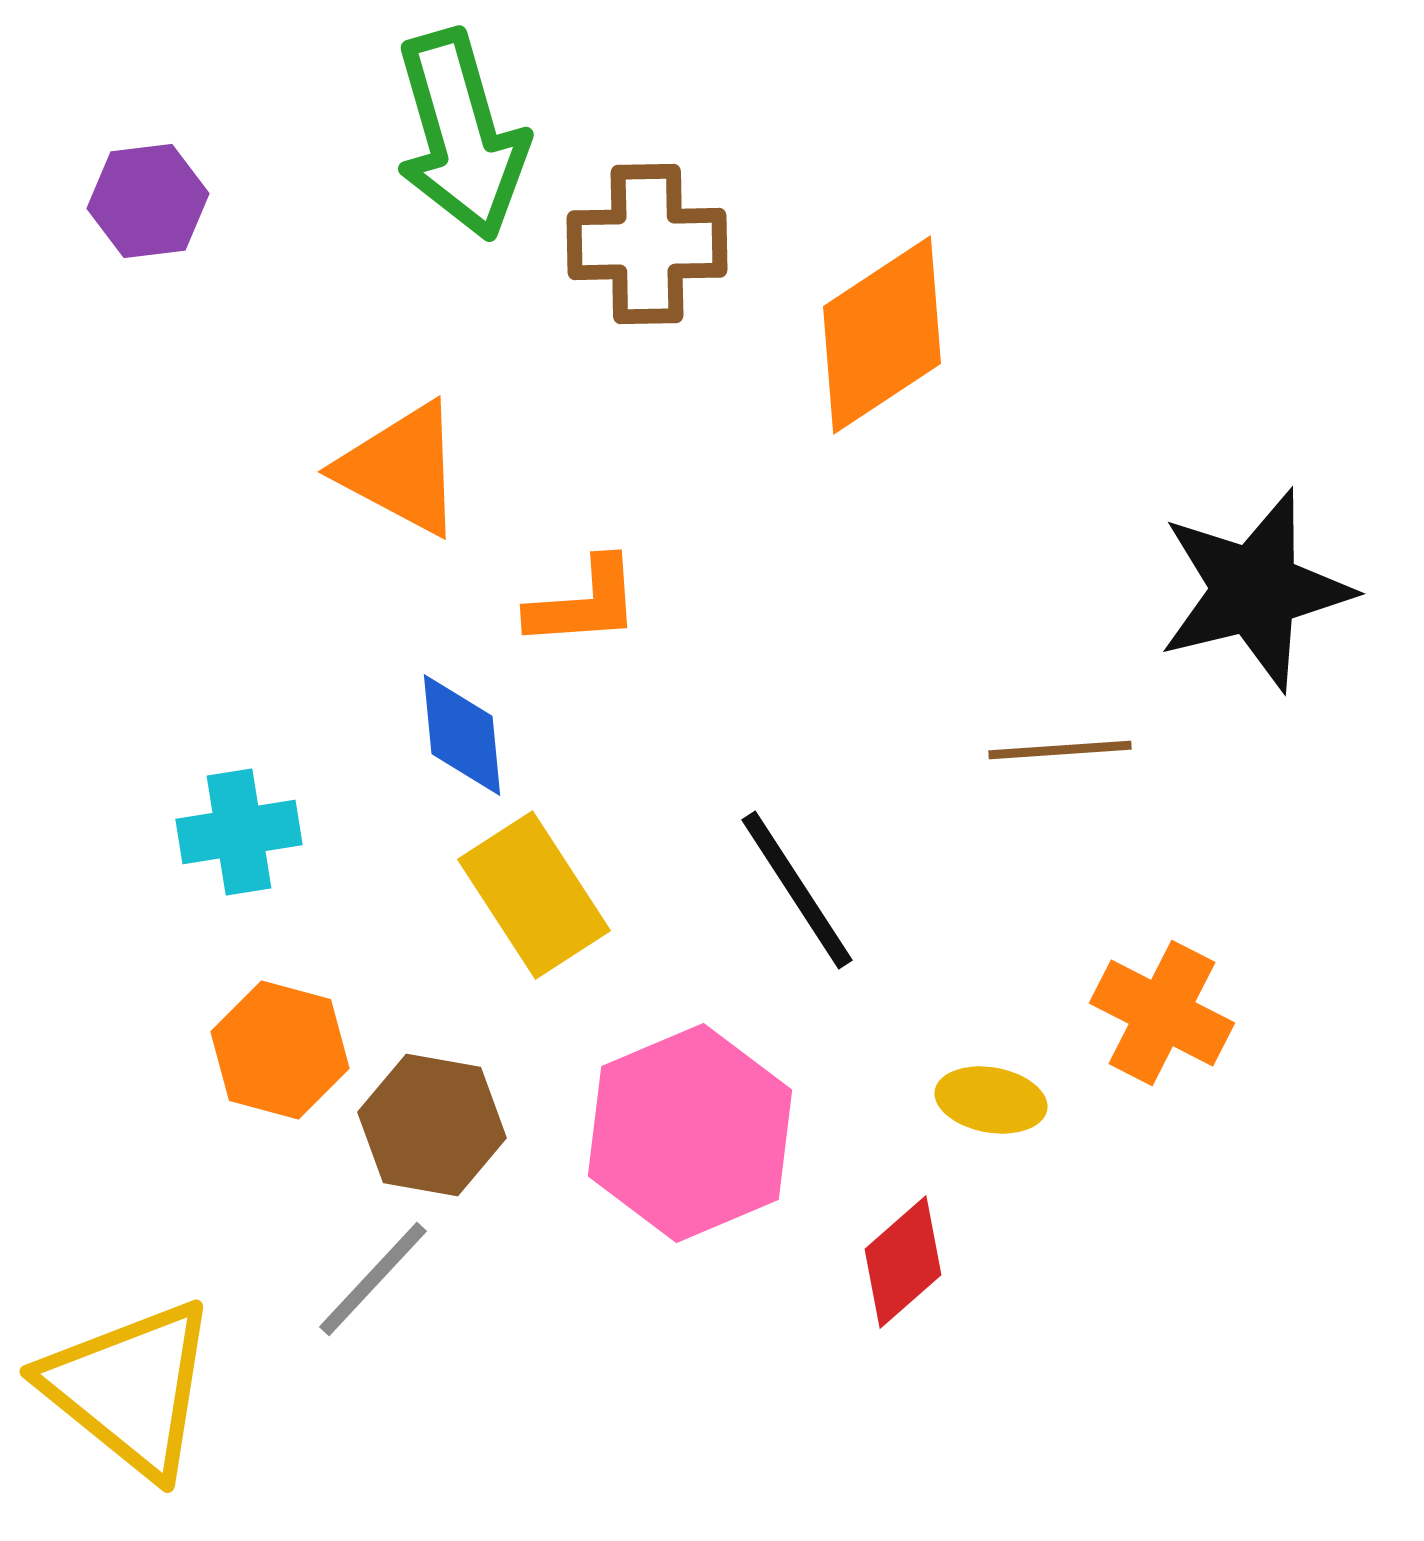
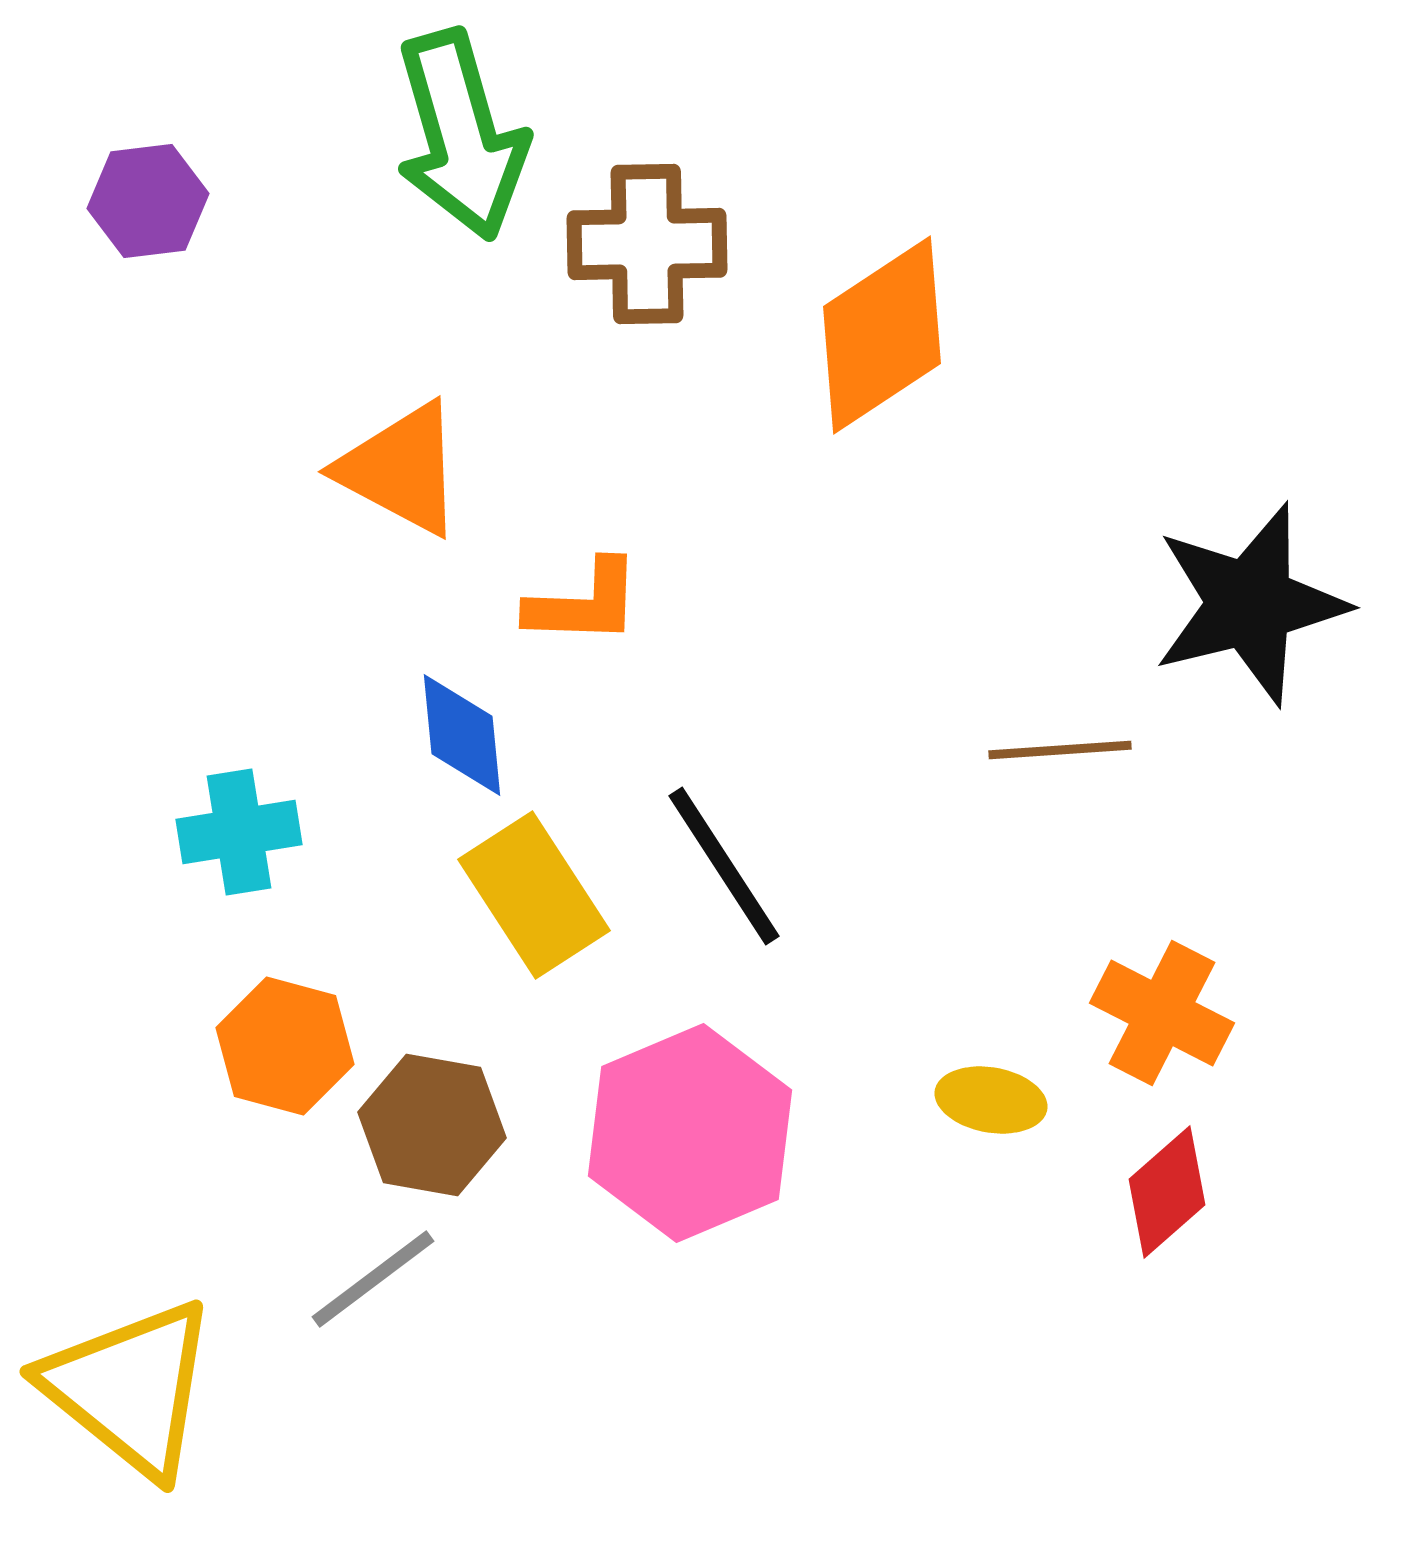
black star: moved 5 px left, 14 px down
orange L-shape: rotated 6 degrees clockwise
black line: moved 73 px left, 24 px up
orange hexagon: moved 5 px right, 4 px up
red diamond: moved 264 px right, 70 px up
gray line: rotated 10 degrees clockwise
